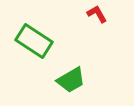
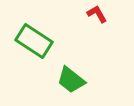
green trapezoid: rotated 68 degrees clockwise
